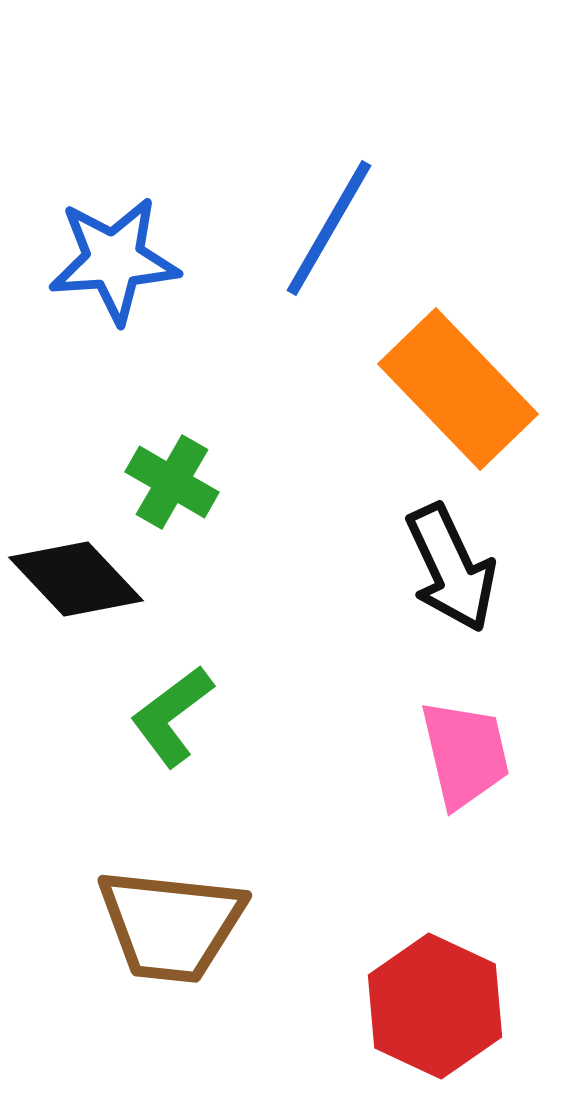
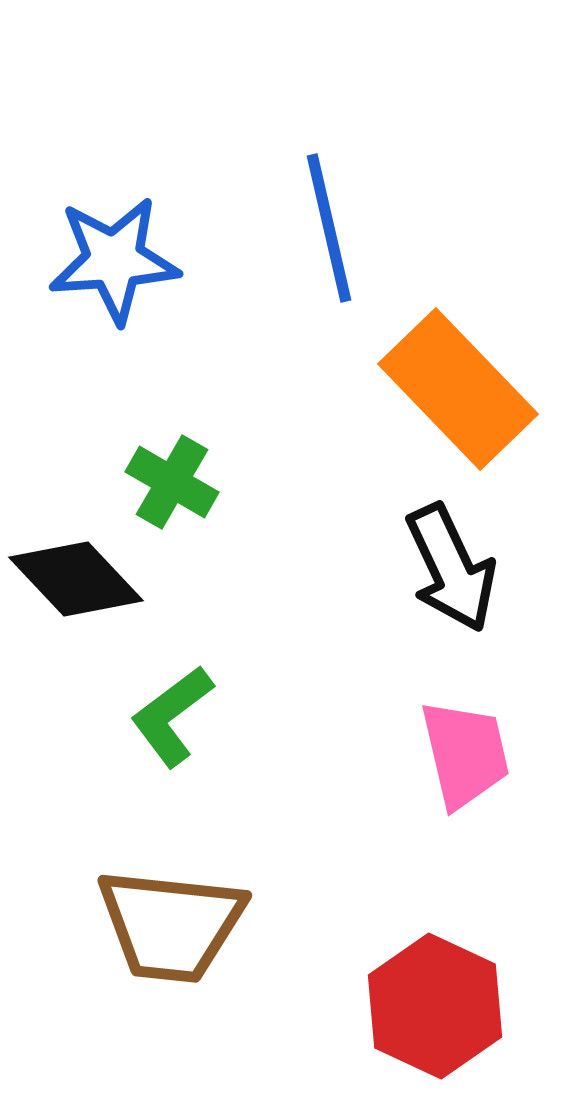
blue line: rotated 43 degrees counterclockwise
